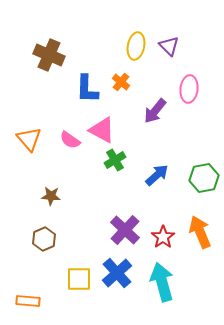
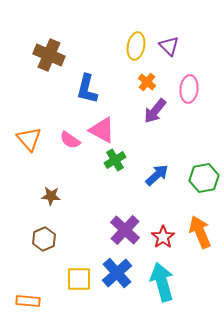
orange cross: moved 26 px right
blue L-shape: rotated 12 degrees clockwise
